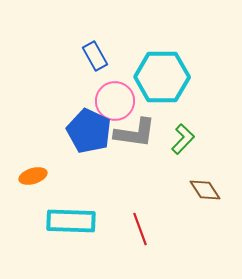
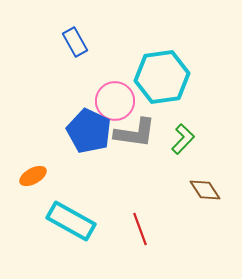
blue rectangle: moved 20 px left, 14 px up
cyan hexagon: rotated 8 degrees counterclockwise
orange ellipse: rotated 12 degrees counterclockwise
cyan rectangle: rotated 27 degrees clockwise
